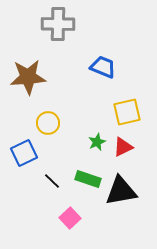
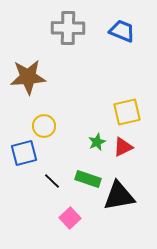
gray cross: moved 10 px right, 4 px down
blue trapezoid: moved 19 px right, 36 px up
yellow circle: moved 4 px left, 3 px down
blue square: rotated 12 degrees clockwise
black triangle: moved 2 px left, 5 px down
